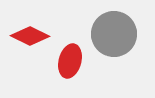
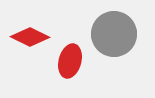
red diamond: moved 1 px down
